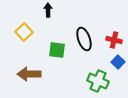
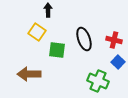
yellow square: moved 13 px right; rotated 12 degrees counterclockwise
